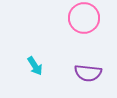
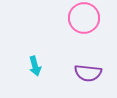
cyan arrow: rotated 18 degrees clockwise
